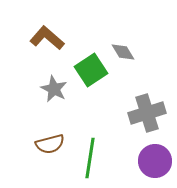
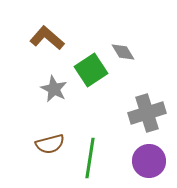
purple circle: moved 6 px left
